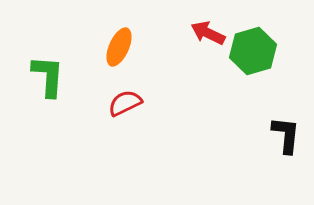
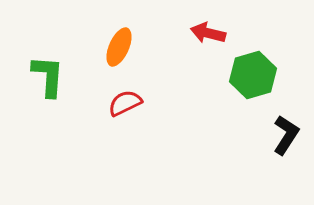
red arrow: rotated 12 degrees counterclockwise
green hexagon: moved 24 px down
black L-shape: rotated 27 degrees clockwise
